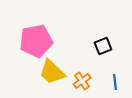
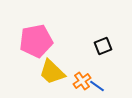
blue line: moved 18 px left, 4 px down; rotated 49 degrees counterclockwise
